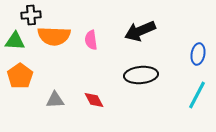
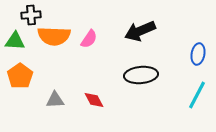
pink semicircle: moved 2 px left, 1 px up; rotated 138 degrees counterclockwise
